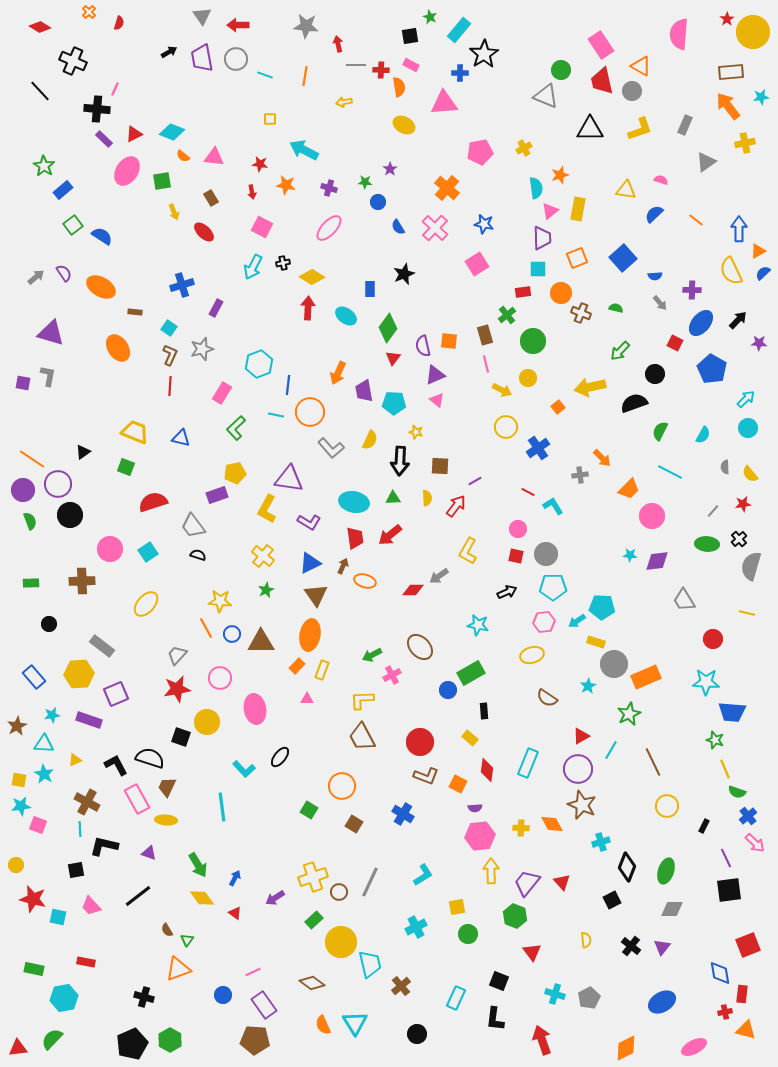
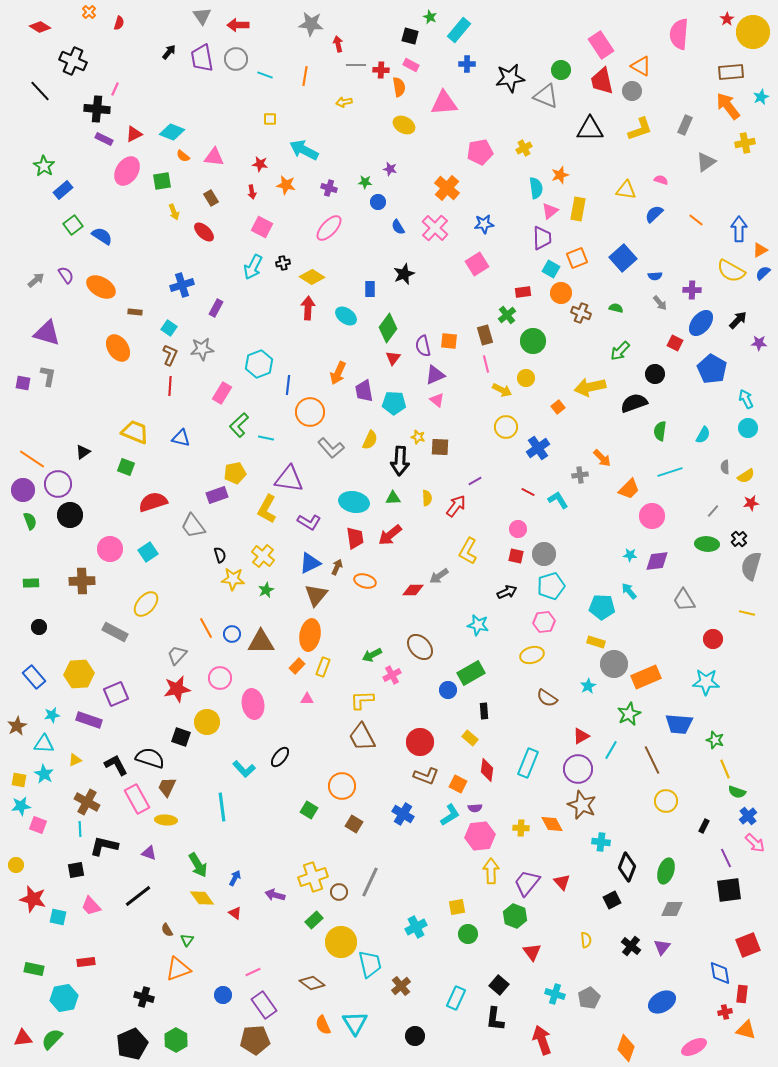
gray star at (306, 26): moved 5 px right, 2 px up
black square at (410, 36): rotated 24 degrees clockwise
black arrow at (169, 52): rotated 21 degrees counterclockwise
black star at (484, 54): moved 26 px right, 24 px down; rotated 24 degrees clockwise
blue cross at (460, 73): moved 7 px right, 9 px up
cyan star at (761, 97): rotated 14 degrees counterclockwise
purple rectangle at (104, 139): rotated 18 degrees counterclockwise
purple star at (390, 169): rotated 24 degrees counterclockwise
blue star at (484, 224): rotated 18 degrees counterclockwise
orange triangle at (758, 251): moved 2 px right, 1 px up
cyan square at (538, 269): moved 13 px right; rotated 30 degrees clockwise
yellow semicircle at (731, 271): rotated 36 degrees counterclockwise
purple semicircle at (64, 273): moved 2 px right, 2 px down
gray arrow at (36, 277): moved 3 px down
purple triangle at (51, 333): moved 4 px left
gray star at (202, 349): rotated 10 degrees clockwise
yellow circle at (528, 378): moved 2 px left
cyan arrow at (746, 399): rotated 72 degrees counterclockwise
cyan line at (276, 415): moved 10 px left, 23 px down
green L-shape at (236, 428): moved 3 px right, 3 px up
green semicircle at (660, 431): rotated 18 degrees counterclockwise
yellow star at (416, 432): moved 2 px right, 5 px down
brown square at (440, 466): moved 19 px up
cyan line at (670, 472): rotated 45 degrees counterclockwise
yellow semicircle at (750, 474): moved 4 px left, 2 px down; rotated 84 degrees counterclockwise
red star at (743, 504): moved 8 px right, 1 px up
cyan L-shape at (553, 506): moved 5 px right, 6 px up
gray circle at (546, 554): moved 2 px left
black semicircle at (198, 555): moved 22 px right; rotated 56 degrees clockwise
brown arrow at (343, 566): moved 6 px left, 1 px down
cyan pentagon at (553, 587): moved 2 px left, 1 px up; rotated 16 degrees counterclockwise
brown triangle at (316, 595): rotated 15 degrees clockwise
yellow star at (220, 601): moved 13 px right, 22 px up
cyan arrow at (577, 621): moved 52 px right, 30 px up; rotated 84 degrees clockwise
black circle at (49, 624): moved 10 px left, 3 px down
gray rectangle at (102, 646): moved 13 px right, 14 px up; rotated 10 degrees counterclockwise
yellow rectangle at (322, 670): moved 1 px right, 3 px up
pink ellipse at (255, 709): moved 2 px left, 5 px up
blue trapezoid at (732, 712): moved 53 px left, 12 px down
brown line at (653, 762): moved 1 px left, 2 px up
yellow circle at (667, 806): moved 1 px left, 5 px up
cyan cross at (601, 842): rotated 24 degrees clockwise
cyan L-shape at (423, 875): moved 27 px right, 60 px up
purple arrow at (275, 898): moved 3 px up; rotated 48 degrees clockwise
red rectangle at (86, 962): rotated 18 degrees counterclockwise
black square at (499, 981): moved 4 px down; rotated 18 degrees clockwise
black circle at (417, 1034): moved 2 px left, 2 px down
green hexagon at (170, 1040): moved 6 px right
brown pentagon at (255, 1040): rotated 8 degrees counterclockwise
red triangle at (18, 1048): moved 5 px right, 10 px up
orange diamond at (626, 1048): rotated 44 degrees counterclockwise
